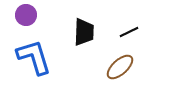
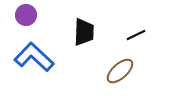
black line: moved 7 px right, 3 px down
blue L-shape: rotated 30 degrees counterclockwise
brown ellipse: moved 4 px down
